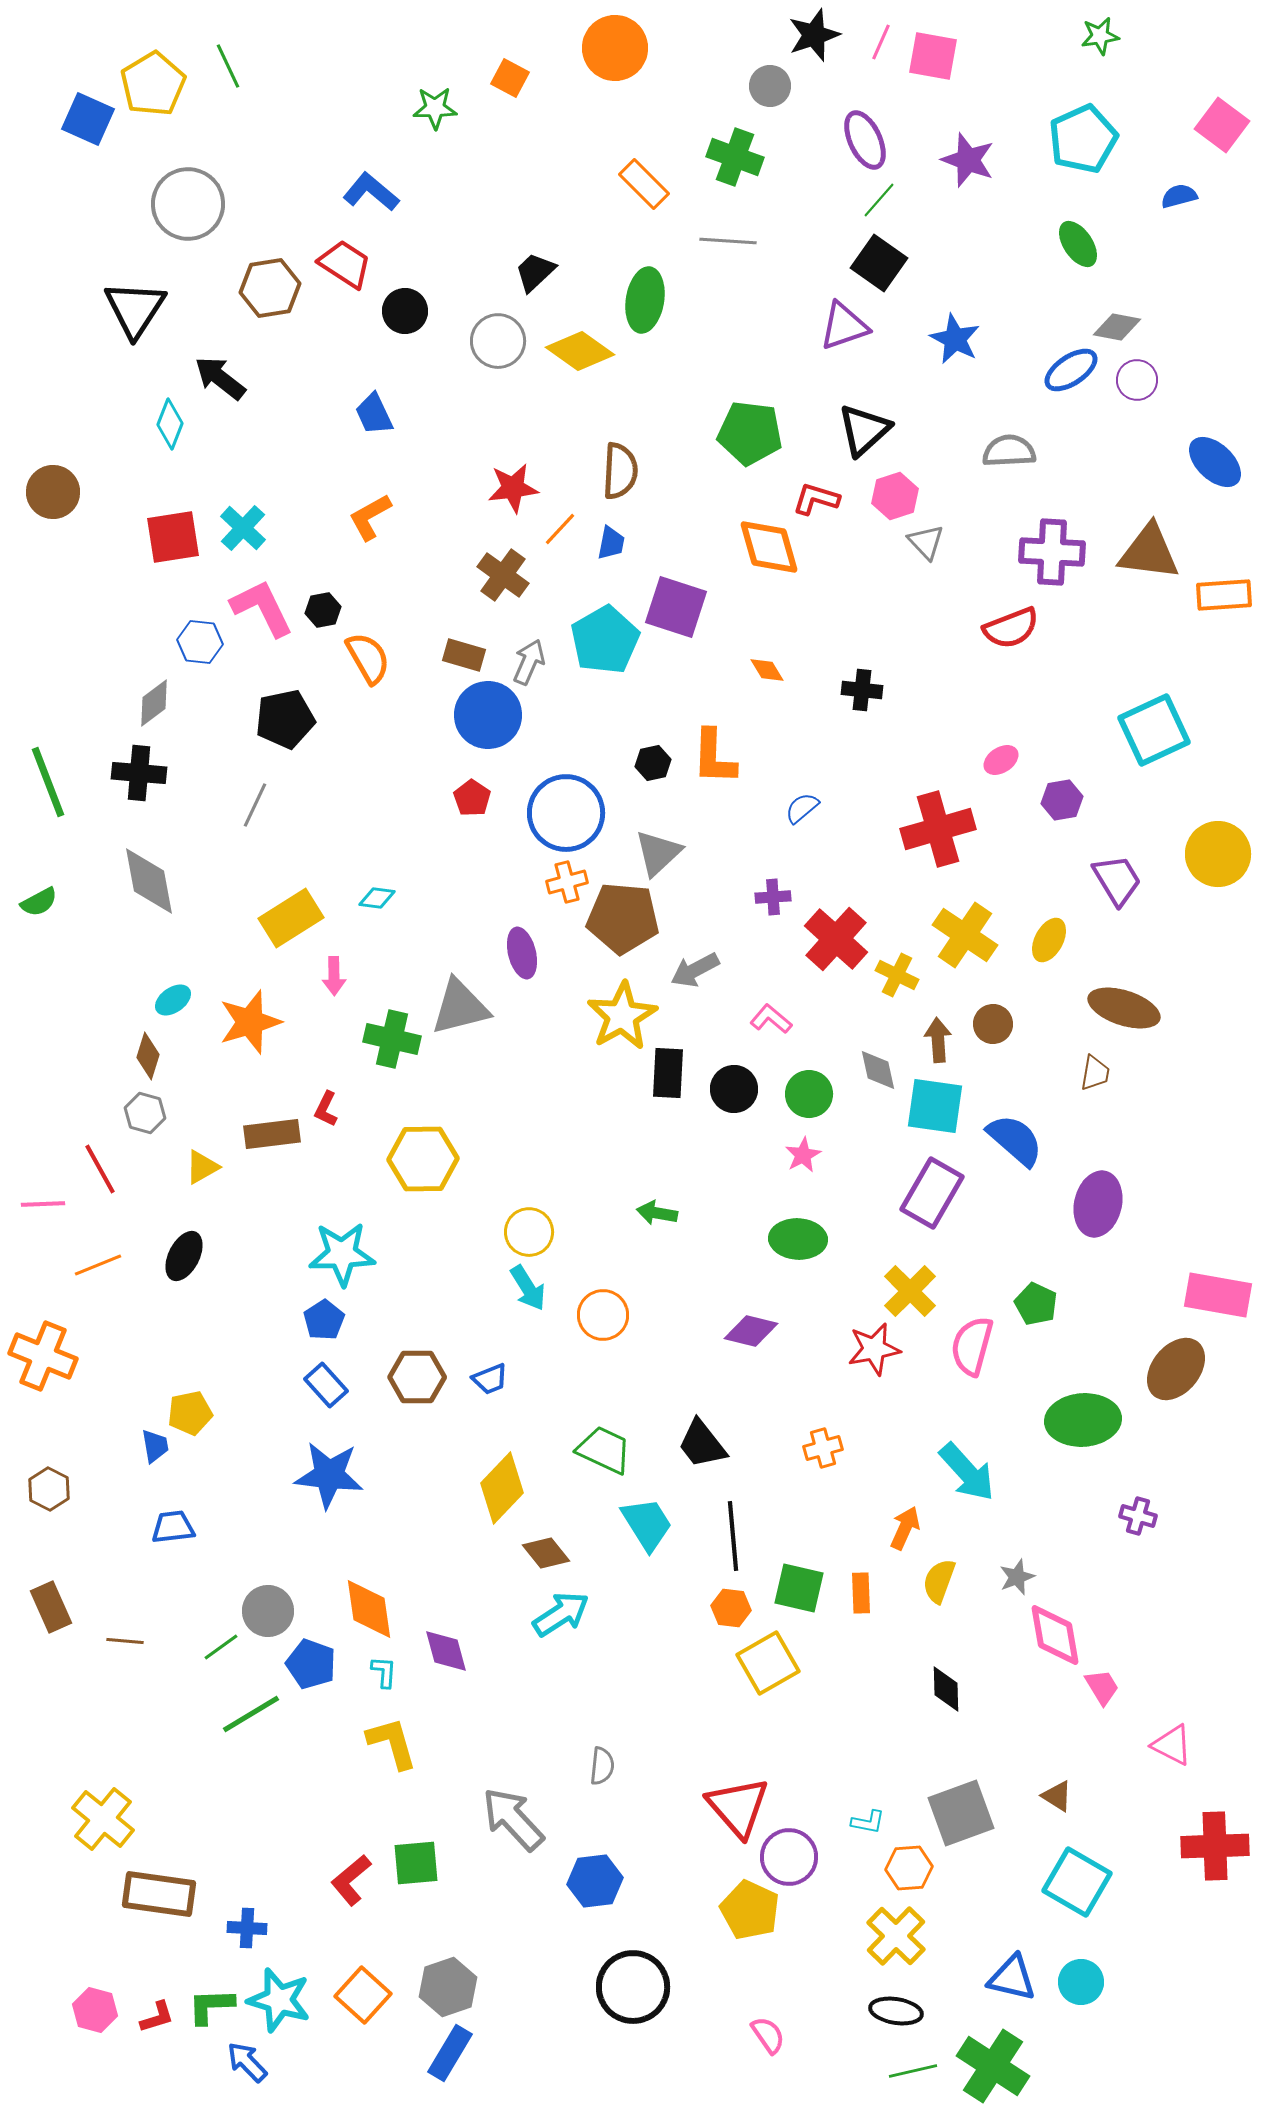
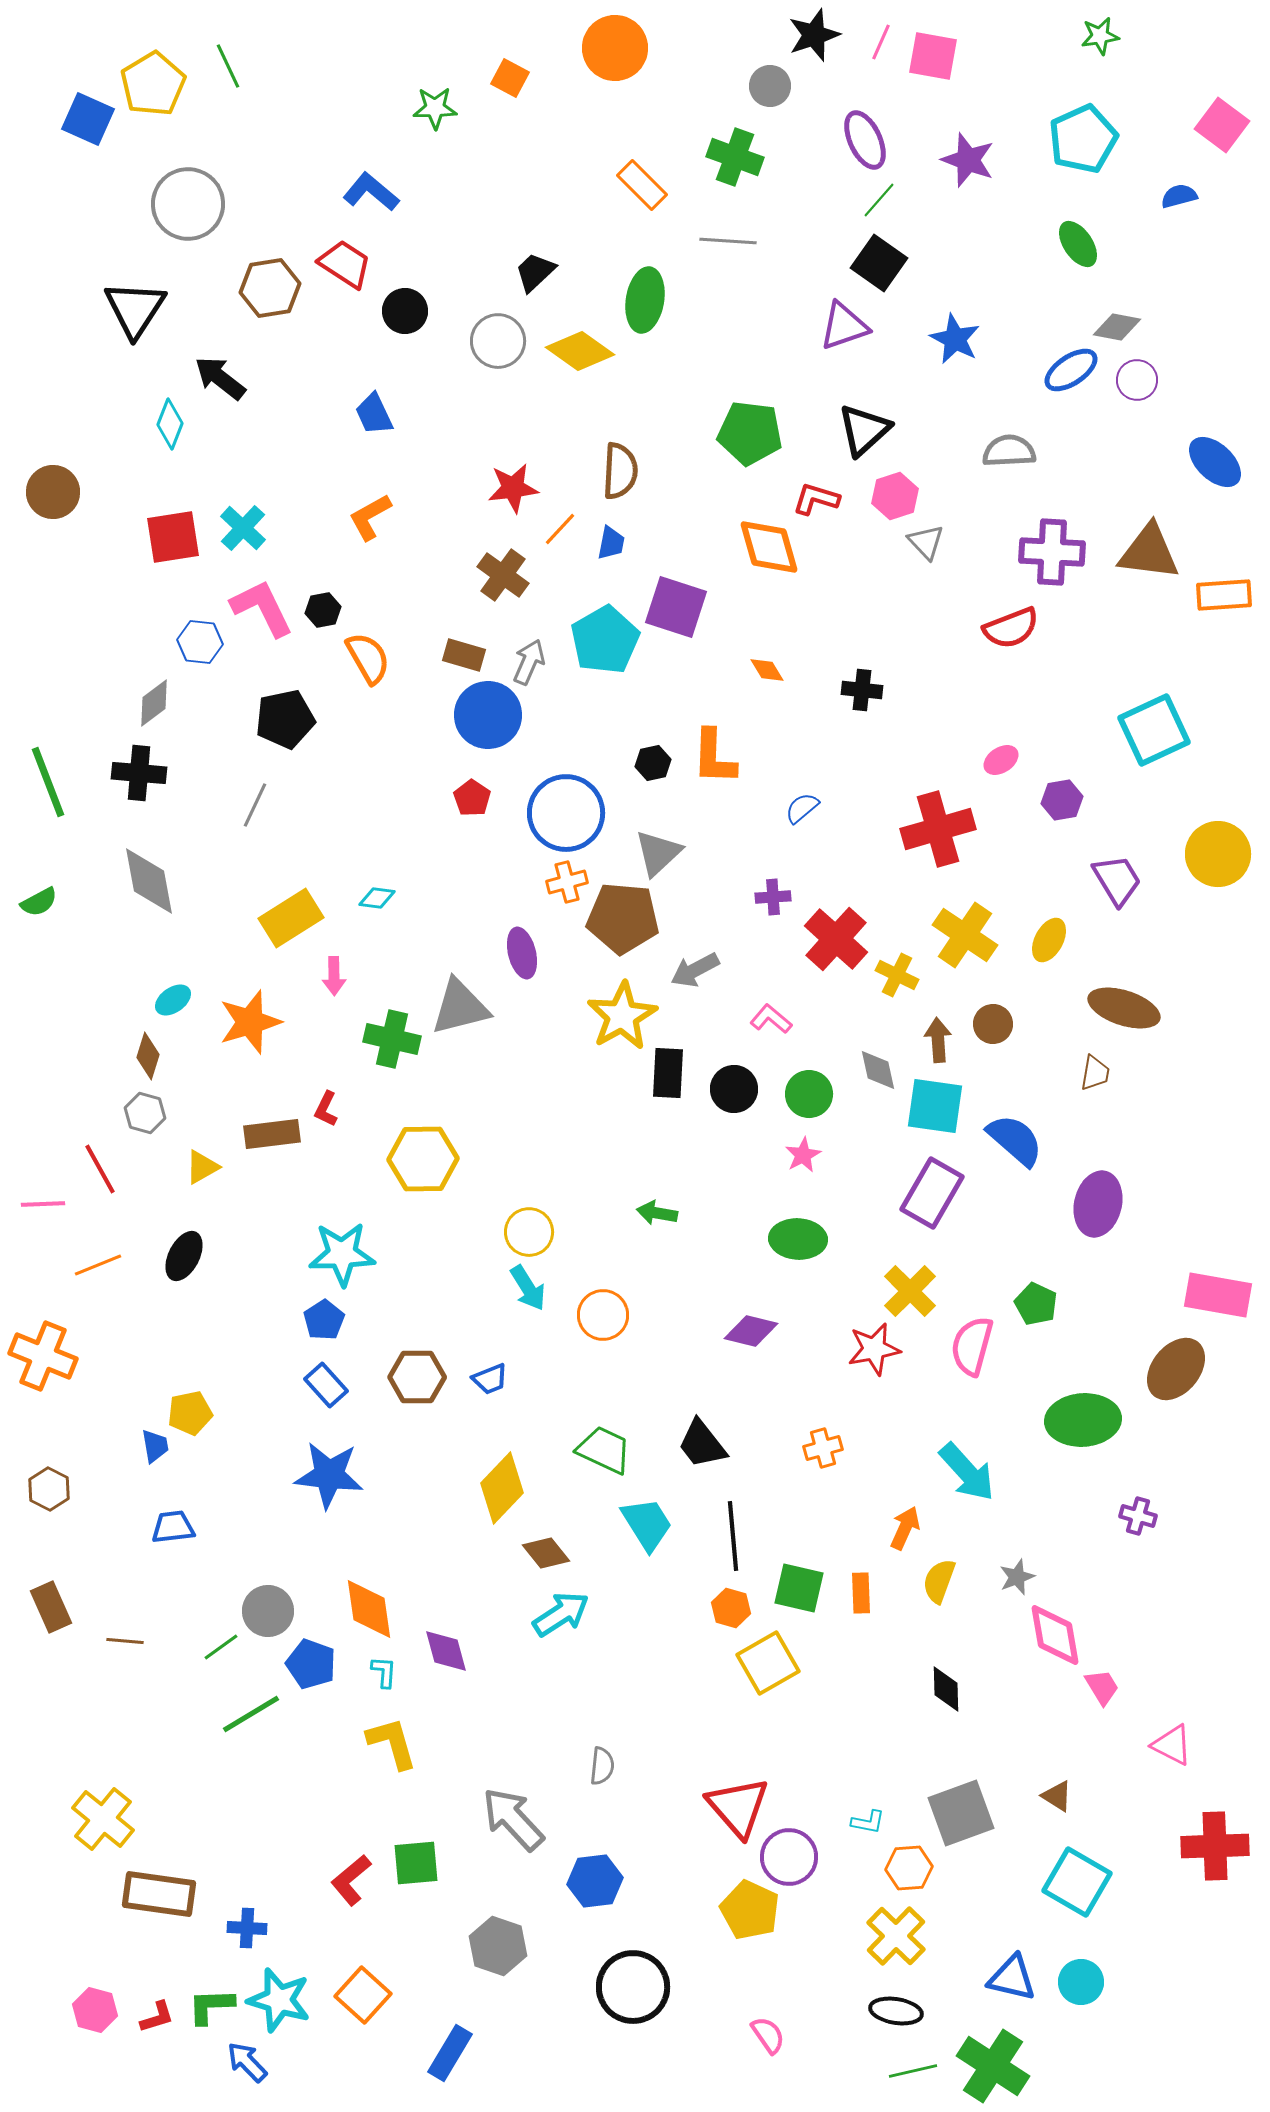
orange rectangle at (644, 184): moved 2 px left, 1 px down
orange hexagon at (731, 1608): rotated 9 degrees clockwise
gray hexagon at (448, 1987): moved 50 px right, 41 px up; rotated 22 degrees counterclockwise
